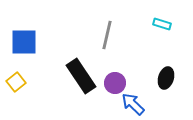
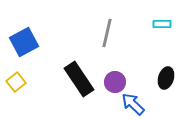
cyan rectangle: rotated 18 degrees counterclockwise
gray line: moved 2 px up
blue square: rotated 28 degrees counterclockwise
black rectangle: moved 2 px left, 3 px down
purple circle: moved 1 px up
